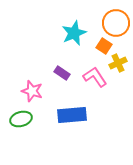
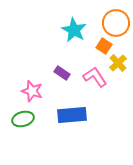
cyan star: moved 3 px up; rotated 20 degrees counterclockwise
yellow cross: rotated 18 degrees counterclockwise
green ellipse: moved 2 px right
